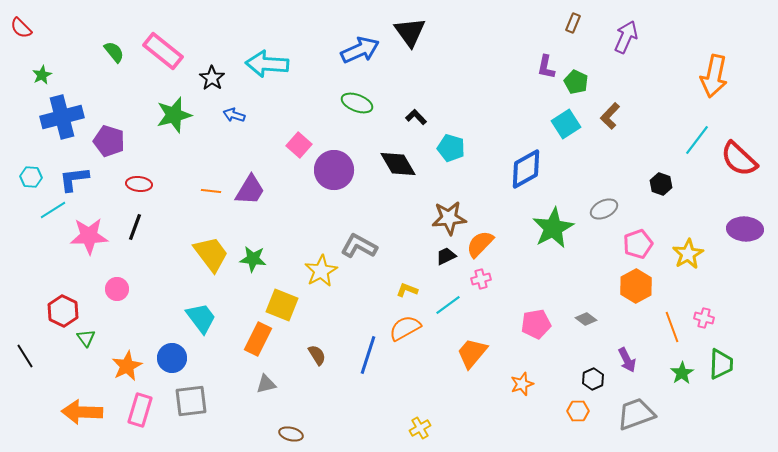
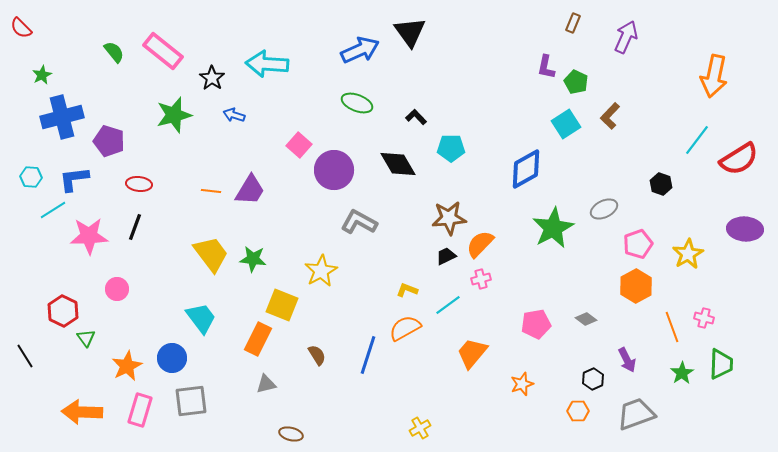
cyan pentagon at (451, 148): rotated 16 degrees counterclockwise
red semicircle at (739, 159): rotated 75 degrees counterclockwise
gray L-shape at (359, 246): moved 24 px up
